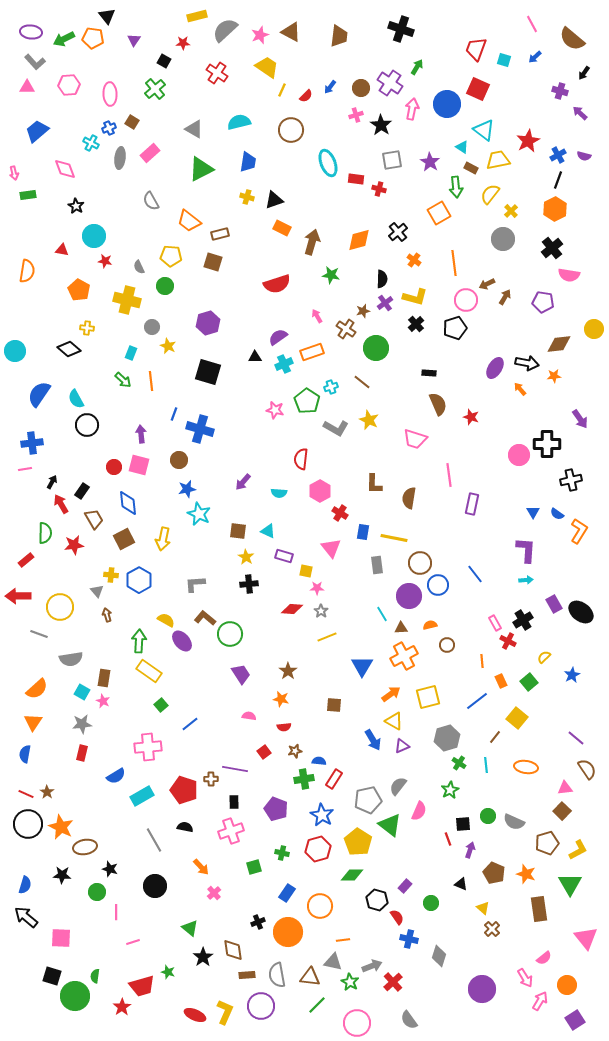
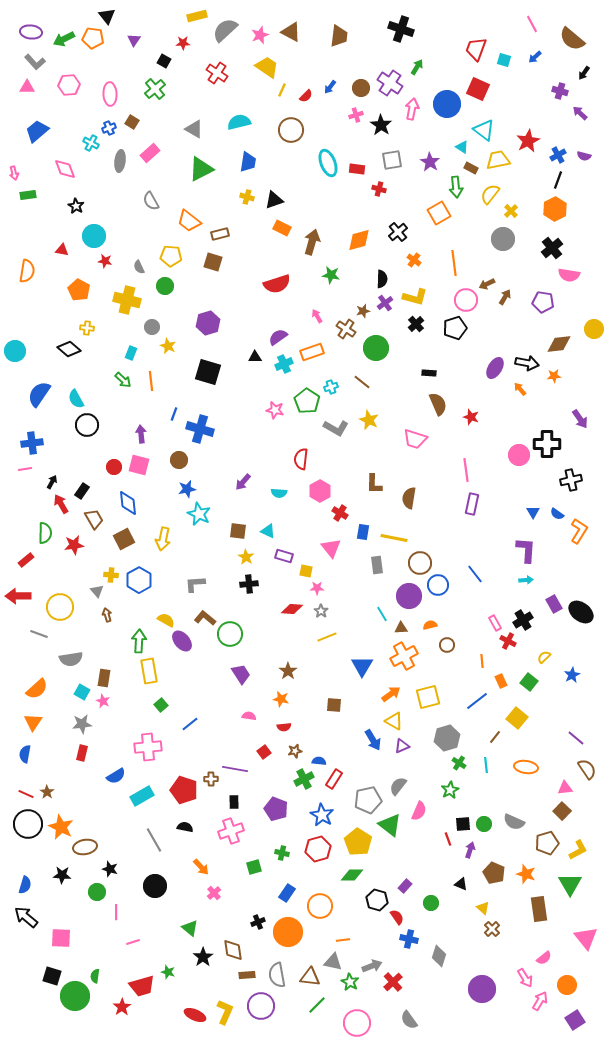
gray ellipse at (120, 158): moved 3 px down
red rectangle at (356, 179): moved 1 px right, 10 px up
pink line at (449, 475): moved 17 px right, 5 px up
yellow rectangle at (149, 671): rotated 45 degrees clockwise
green square at (529, 682): rotated 12 degrees counterclockwise
green cross at (304, 779): rotated 18 degrees counterclockwise
green circle at (488, 816): moved 4 px left, 8 px down
